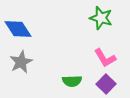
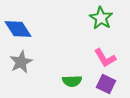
green star: rotated 15 degrees clockwise
purple square: rotated 18 degrees counterclockwise
